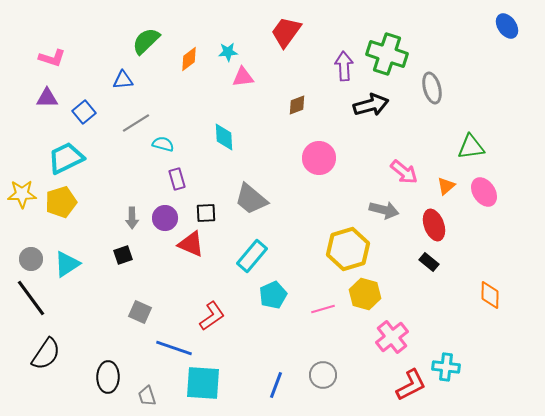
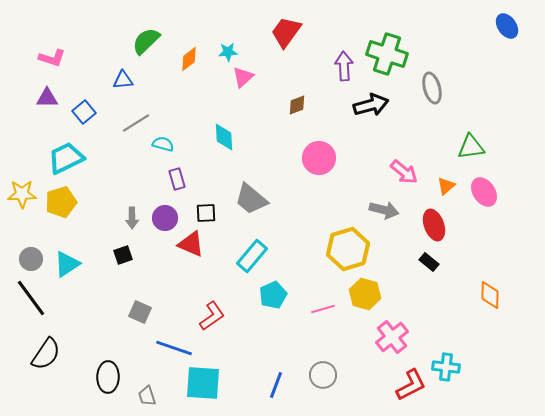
pink triangle at (243, 77): rotated 35 degrees counterclockwise
